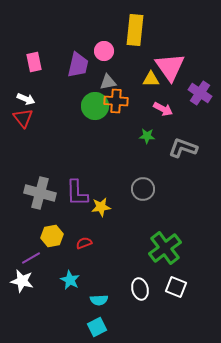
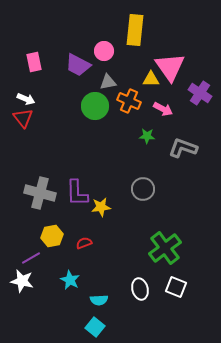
purple trapezoid: rotated 104 degrees clockwise
orange cross: moved 13 px right; rotated 20 degrees clockwise
cyan square: moved 2 px left; rotated 24 degrees counterclockwise
